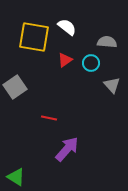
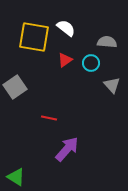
white semicircle: moved 1 px left, 1 px down
